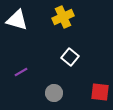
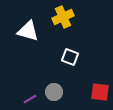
white triangle: moved 11 px right, 11 px down
white square: rotated 18 degrees counterclockwise
purple line: moved 9 px right, 27 px down
gray circle: moved 1 px up
